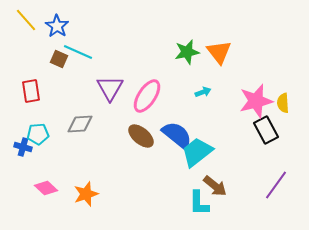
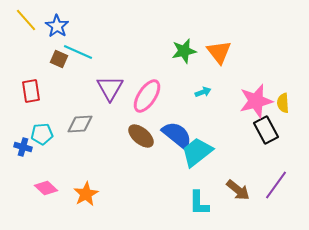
green star: moved 3 px left, 1 px up
cyan pentagon: moved 4 px right
brown arrow: moved 23 px right, 4 px down
orange star: rotated 10 degrees counterclockwise
